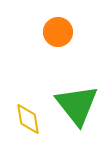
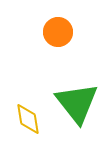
green triangle: moved 2 px up
